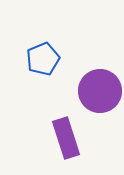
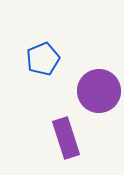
purple circle: moved 1 px left
